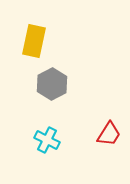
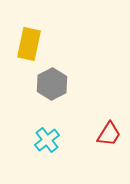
yellow rectangle: moved 5 px left, 3 px down
cyan cross: rotated 25 degrees clockwise
